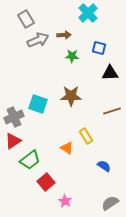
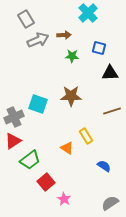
pink star: moved 1 px left, 2 px up
